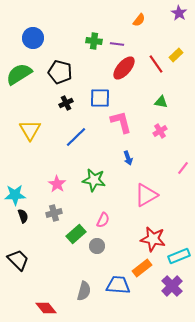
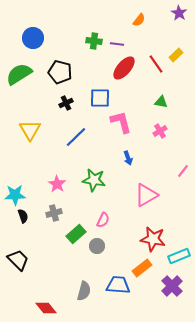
pink line: moved 3 px down
